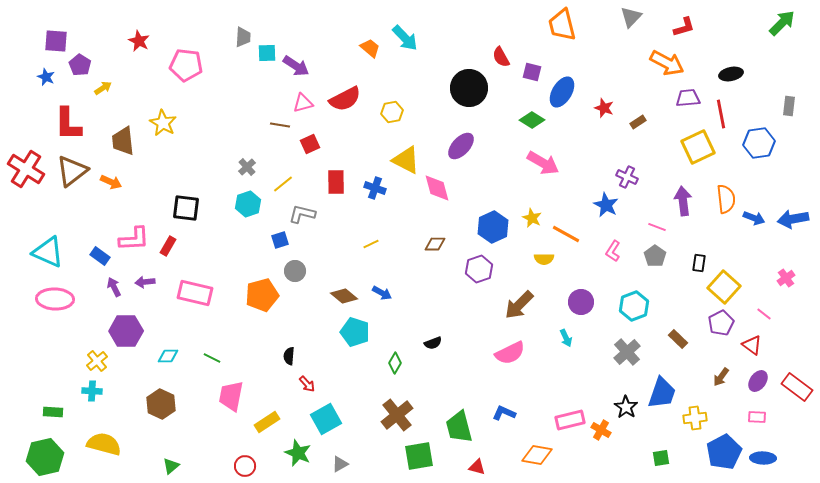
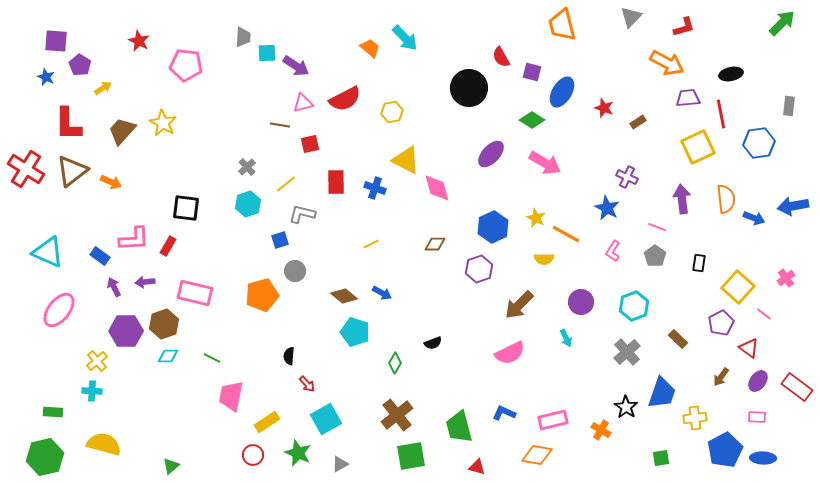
brown trapezoid at (123, 141): moved 1 px left, 10 px up; rotated 48 degrees clockwise
red square at (310, 144): rotated 12 degrees clockwise
purple ellipse at (461, 146): moved 30 px right, 8 px down
pink arrow at (543, 163): moved 2 px right
yellow line at (283, 184): moved 3 px right
purple arrow at (683, 201): moved 1 px left, 2 px up
blue star at (606, 205): moved 1 px right, 3 px down
yellow star at (532, 218): moved 4 px right
blue arrow at (793, 219): moved 13 px up
yellow square at (724, 287): moved 14 px right
pink ellipse at (55, 299): moved 4 px right, 11 px down; rotated 54 degrees counterclockwise
red triangle at (752, 345): moved 3 px left, 3 px down
brown hexagon at (161, 404): moved 3 px right, 80 px up; rotated 16 degrees clockwise
pink rectangle at (570, 420): moved 17 px left
blue pentagon at (724, 452): moved 1 px right, 2 px up
green square at (419, 456): moved 8 px left
red circle at (245, 466): moved 8 px right, 11 px up
